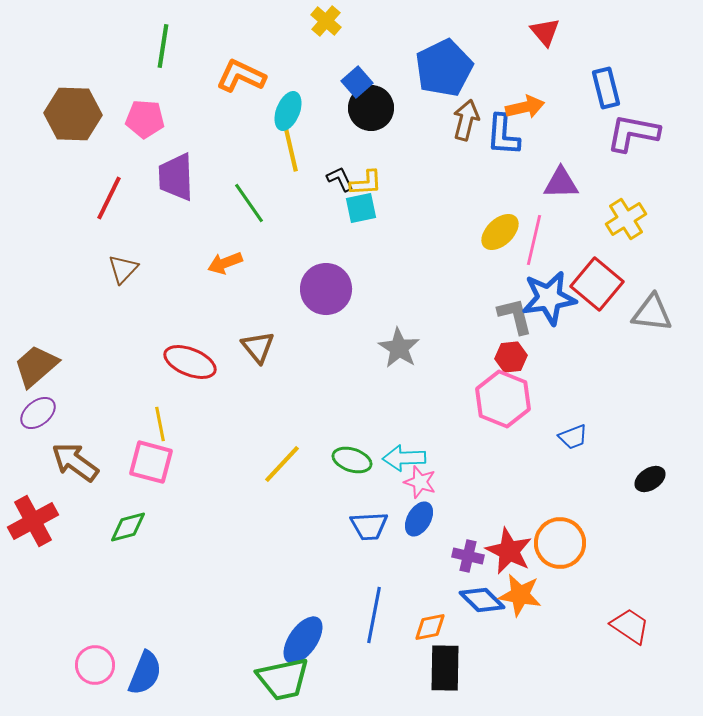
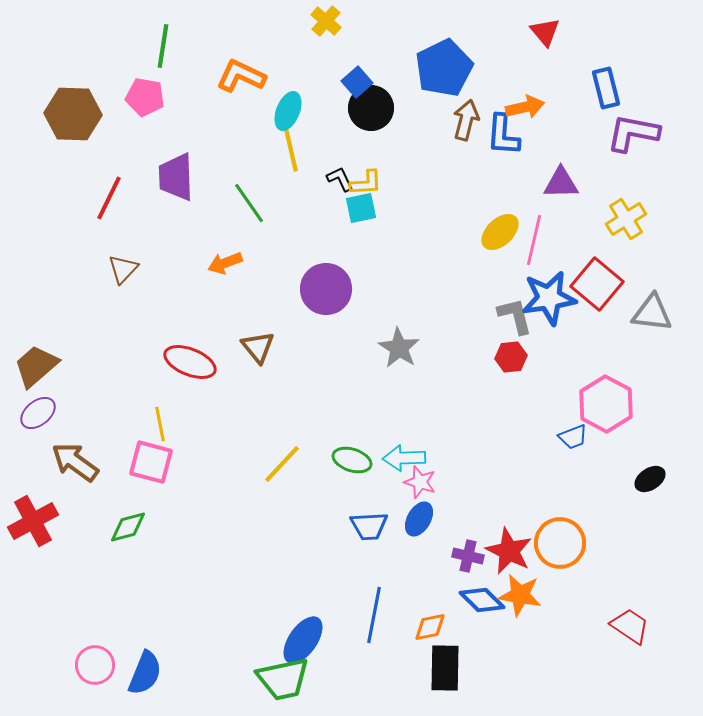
pink pentagon at (145, 119): moved 22 px up; rotated 6 degrees clockwise
pink hexagon at (503, 399): moved 103 px right, 5 px down; rotated 6 degrees clockwise
